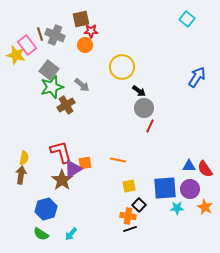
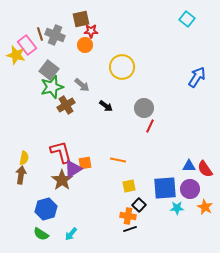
black arrow: moved 33 px left, 15 px down
